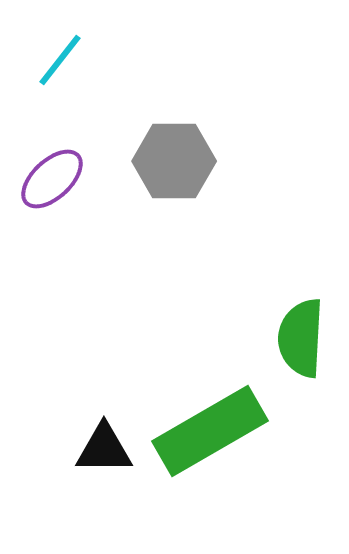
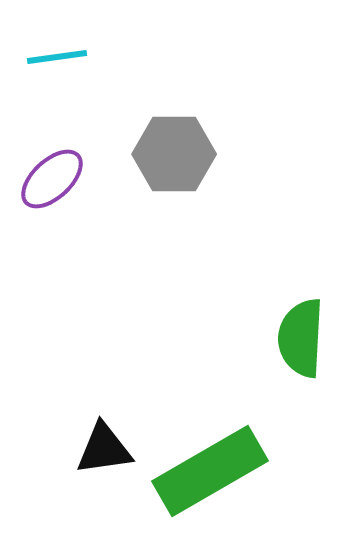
cyan line: moved 3 px left, 3 px up; rotated 44 degrees clockwise
gray hexagon: moved 7 px up
green rectangle: moved 40 px down
black triangle: rotated 8 degrees counterclockwise
